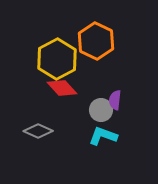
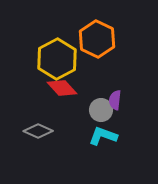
orange hexagon: moved 1 px right, 2 px up
